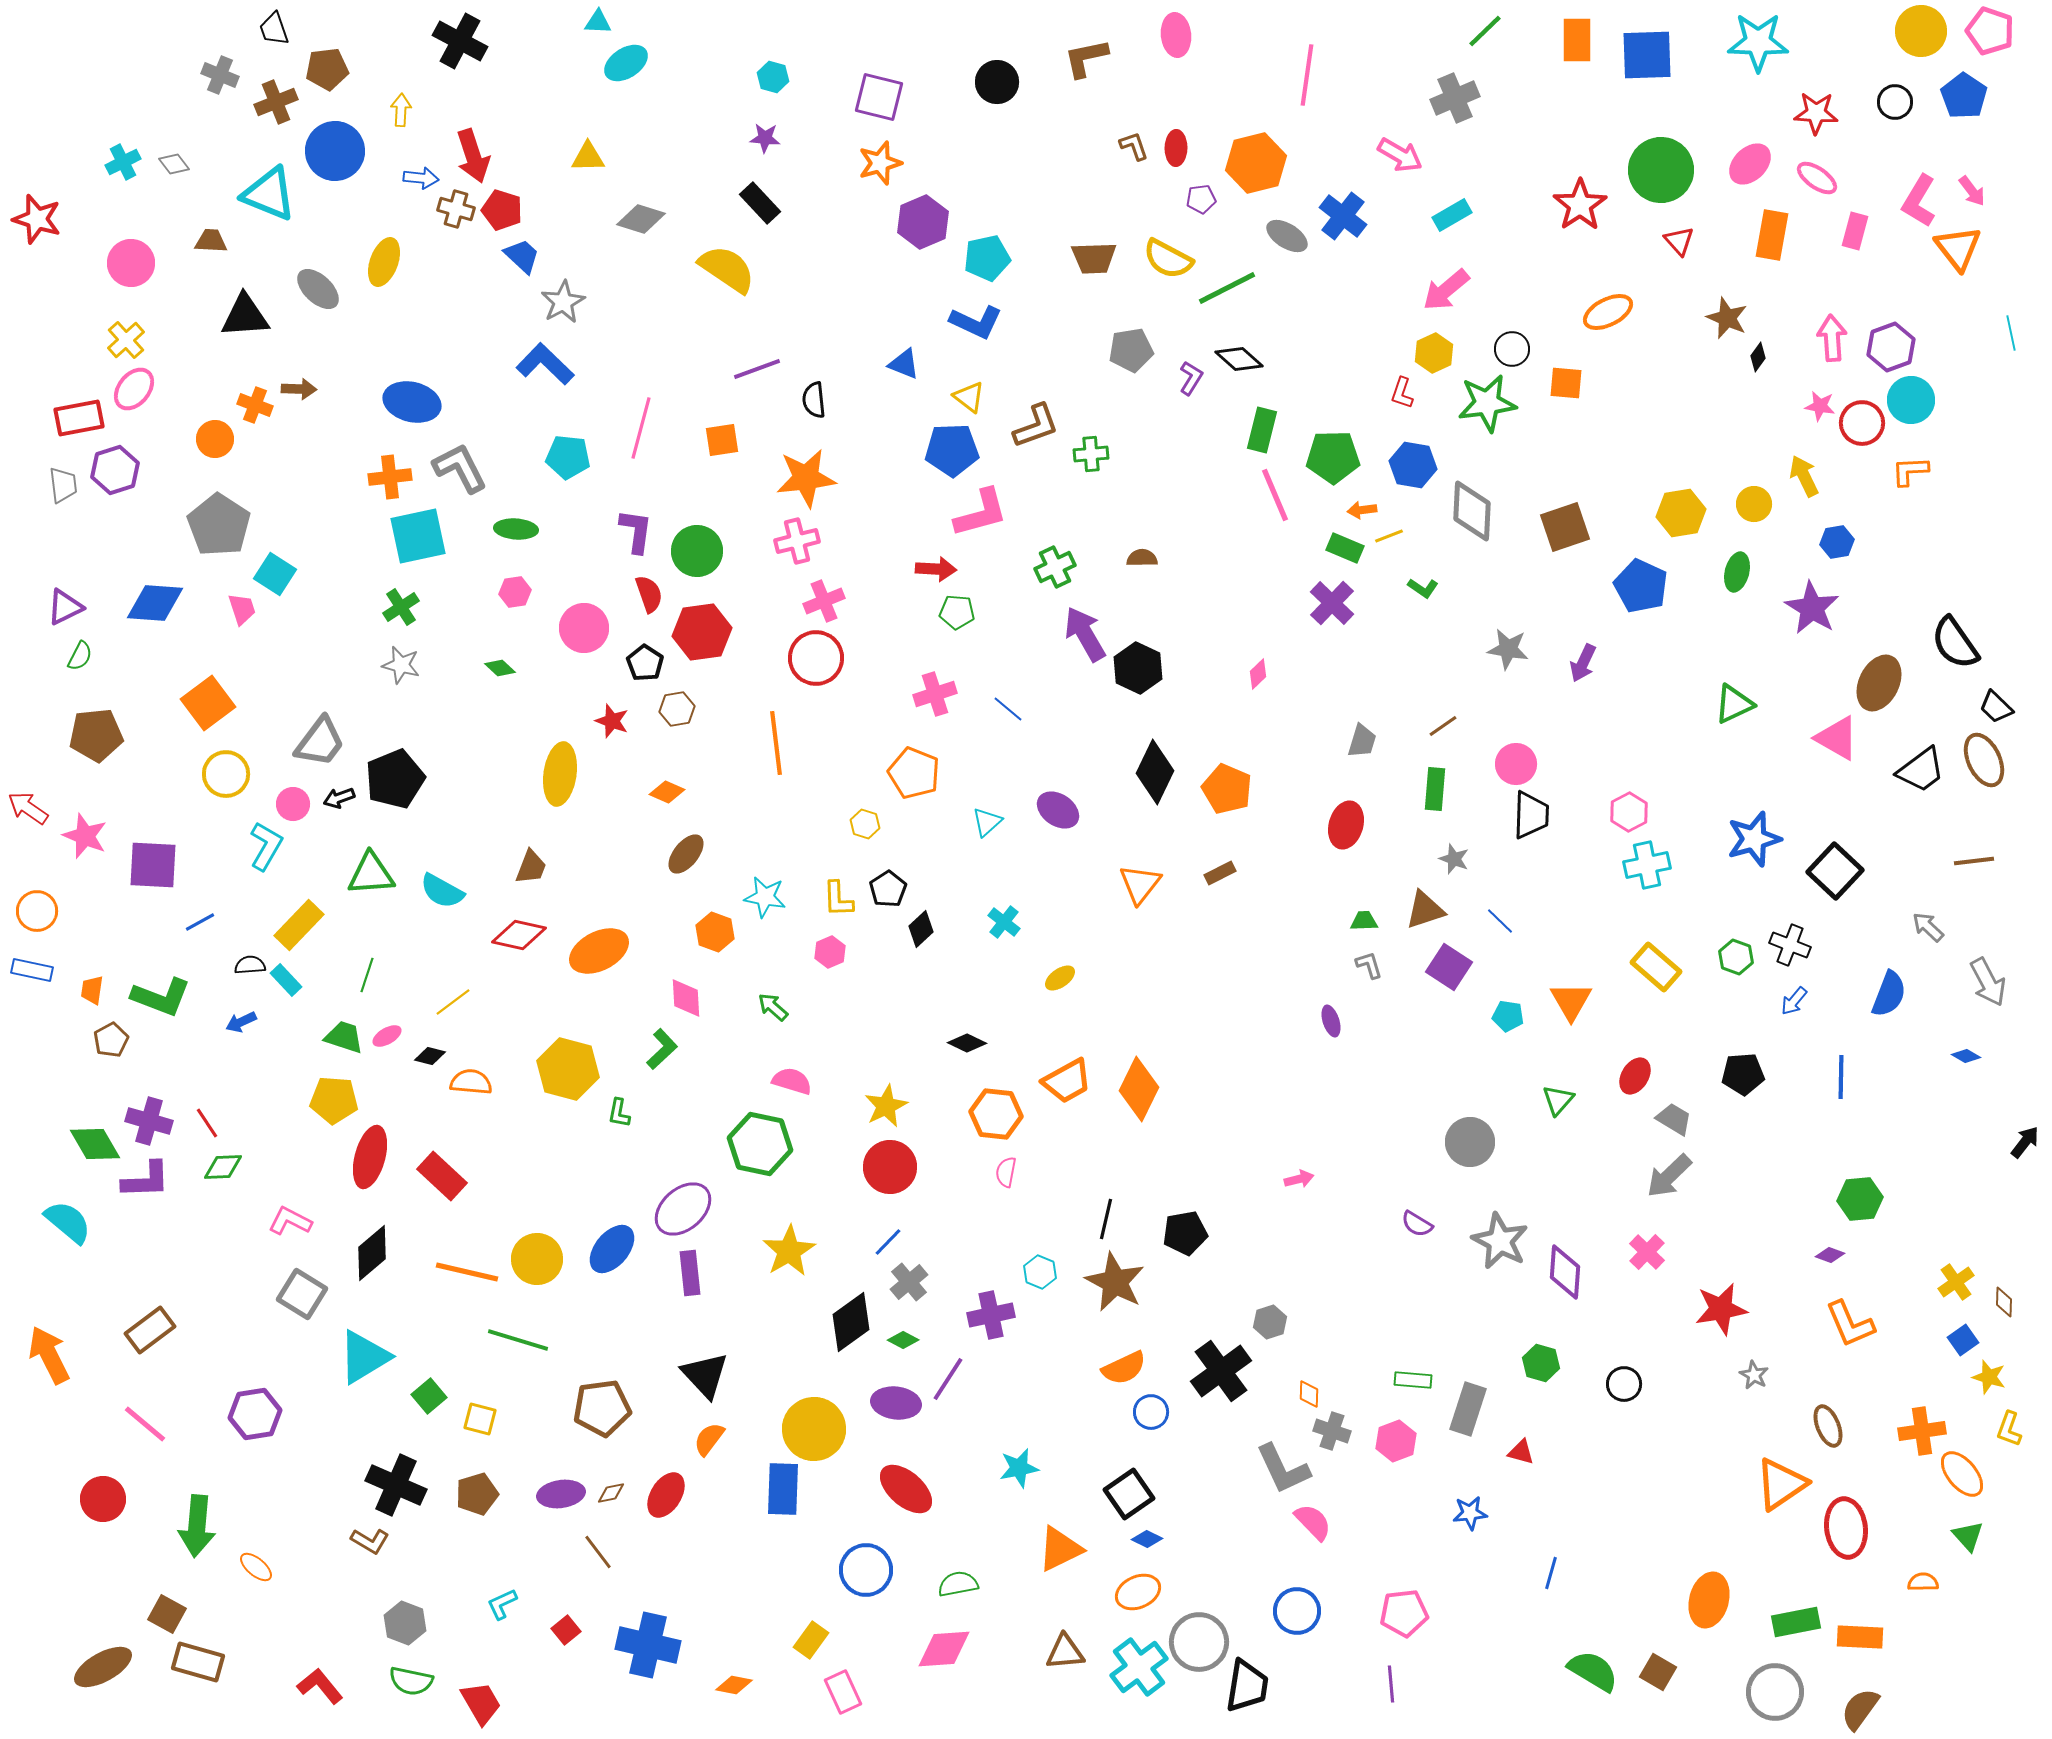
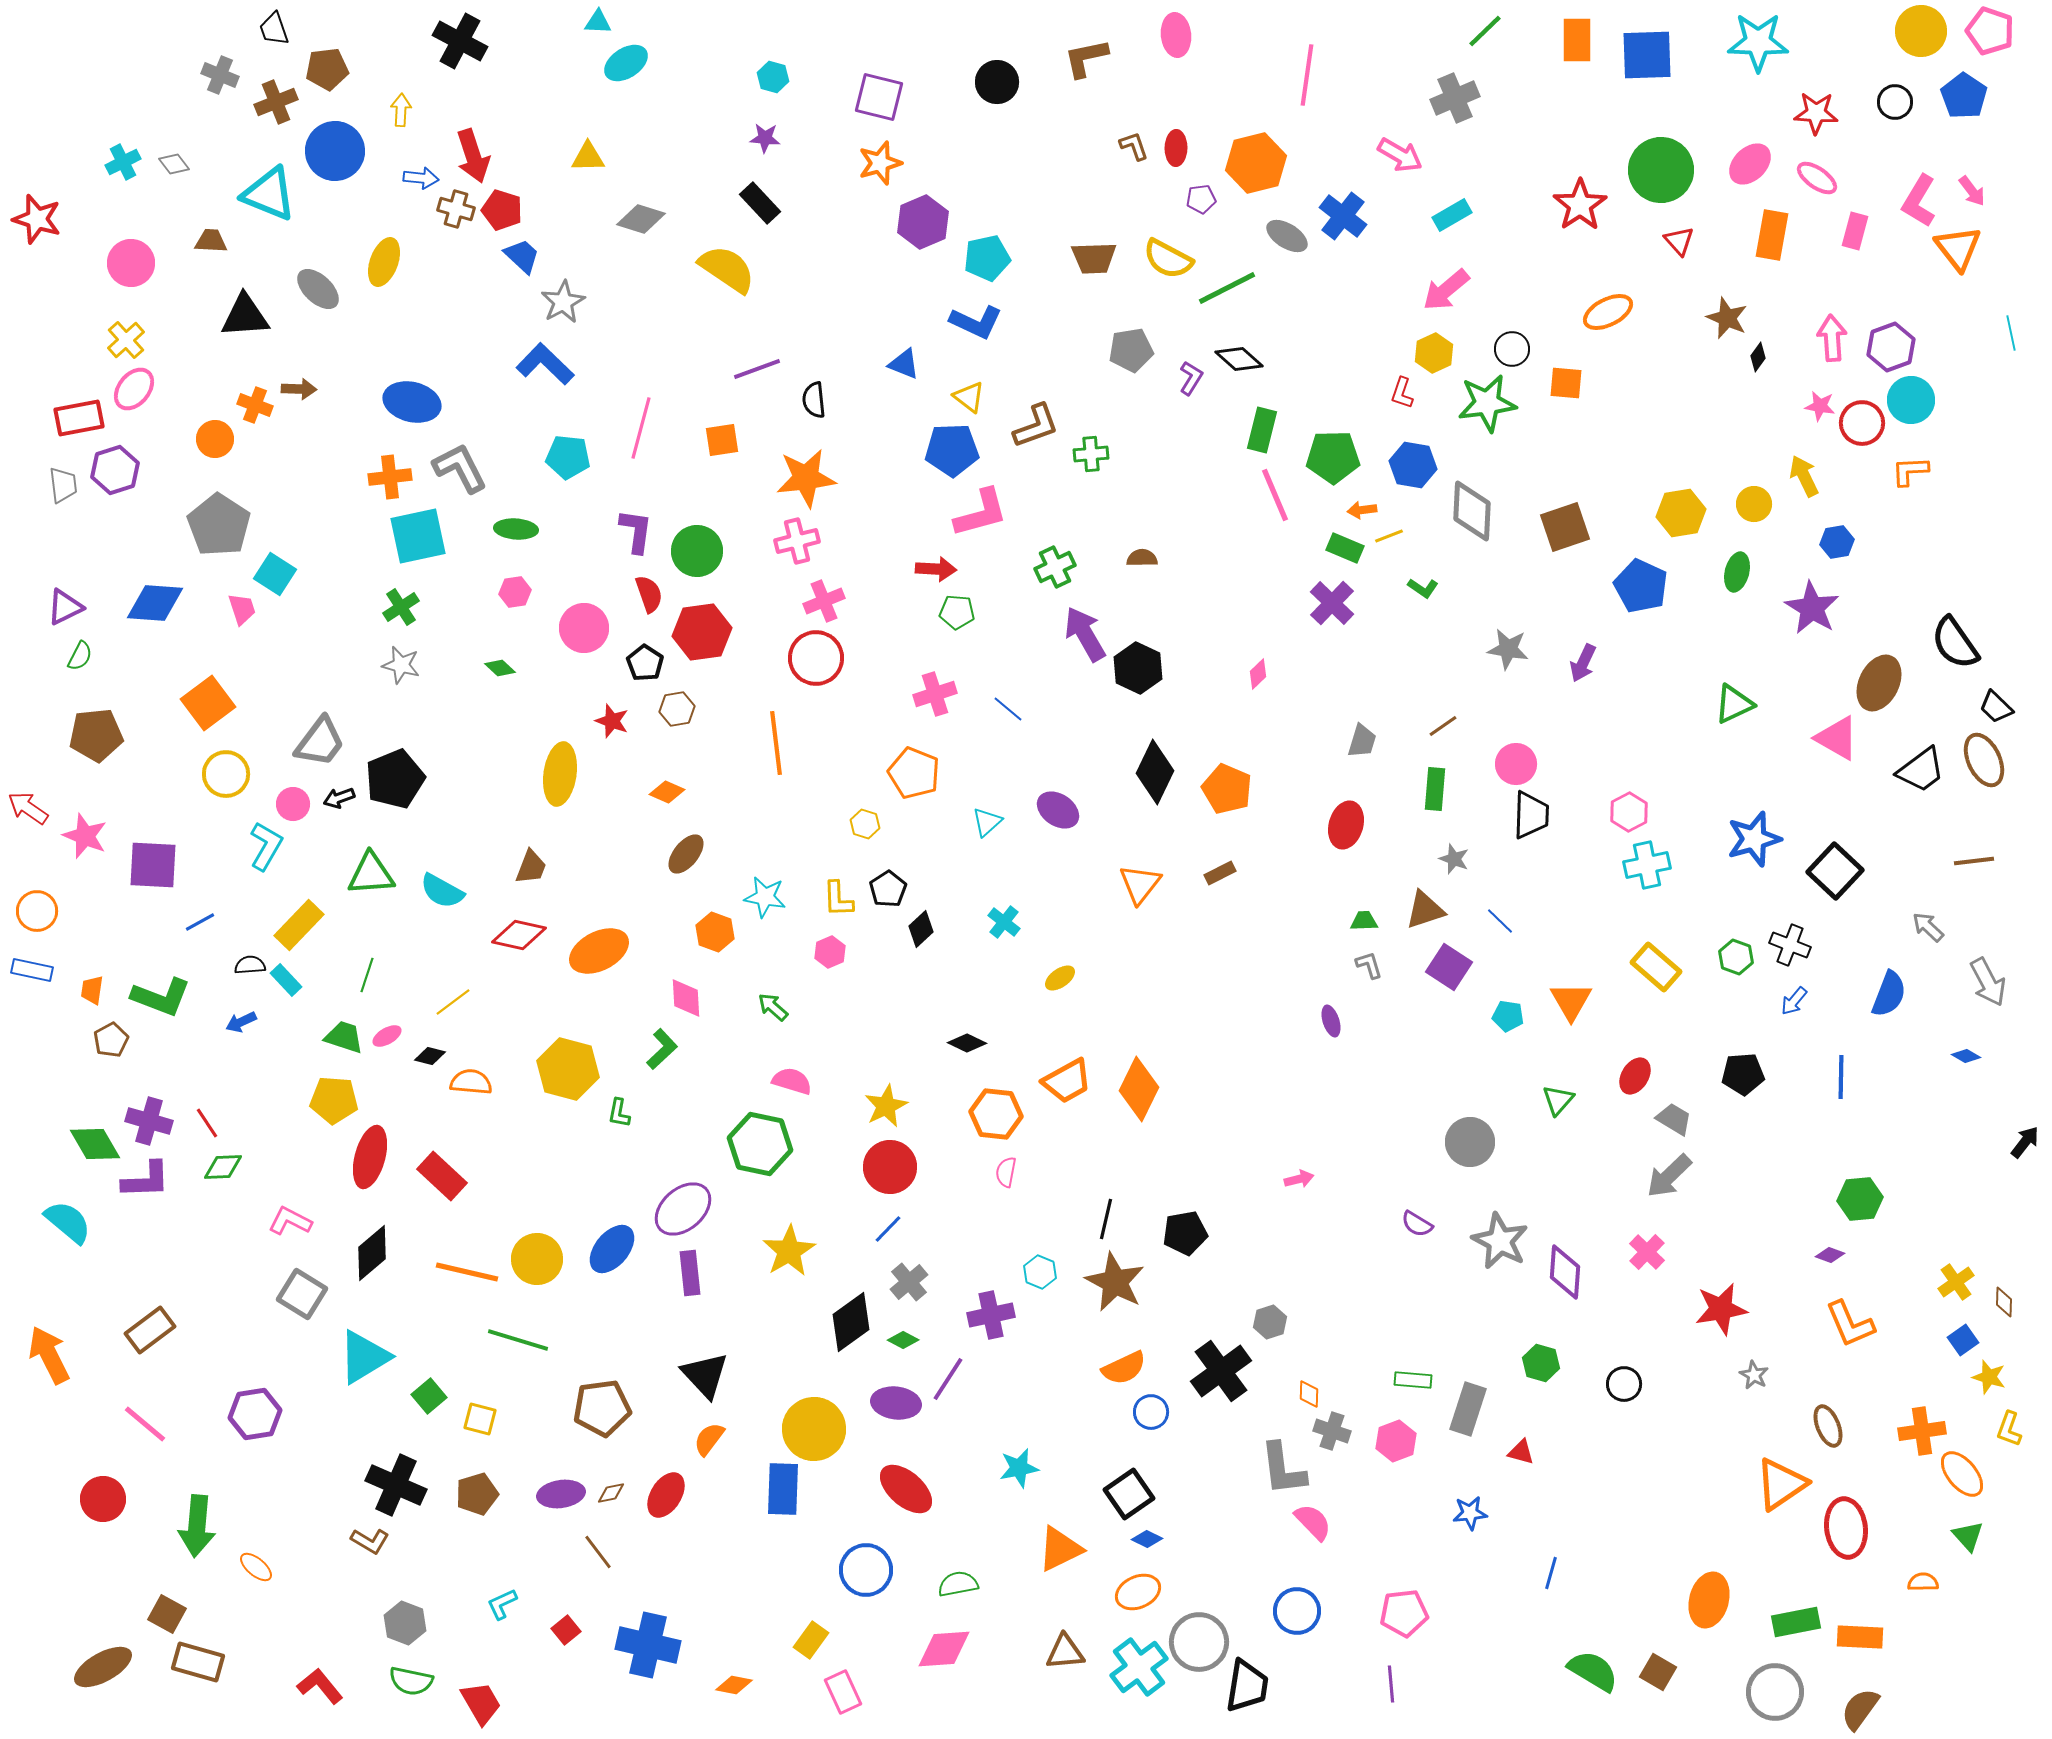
blue line at (888, 1242): moved 13 px up
gray L-shape at (1283, 1469): rotated 18 degrees clockwise
